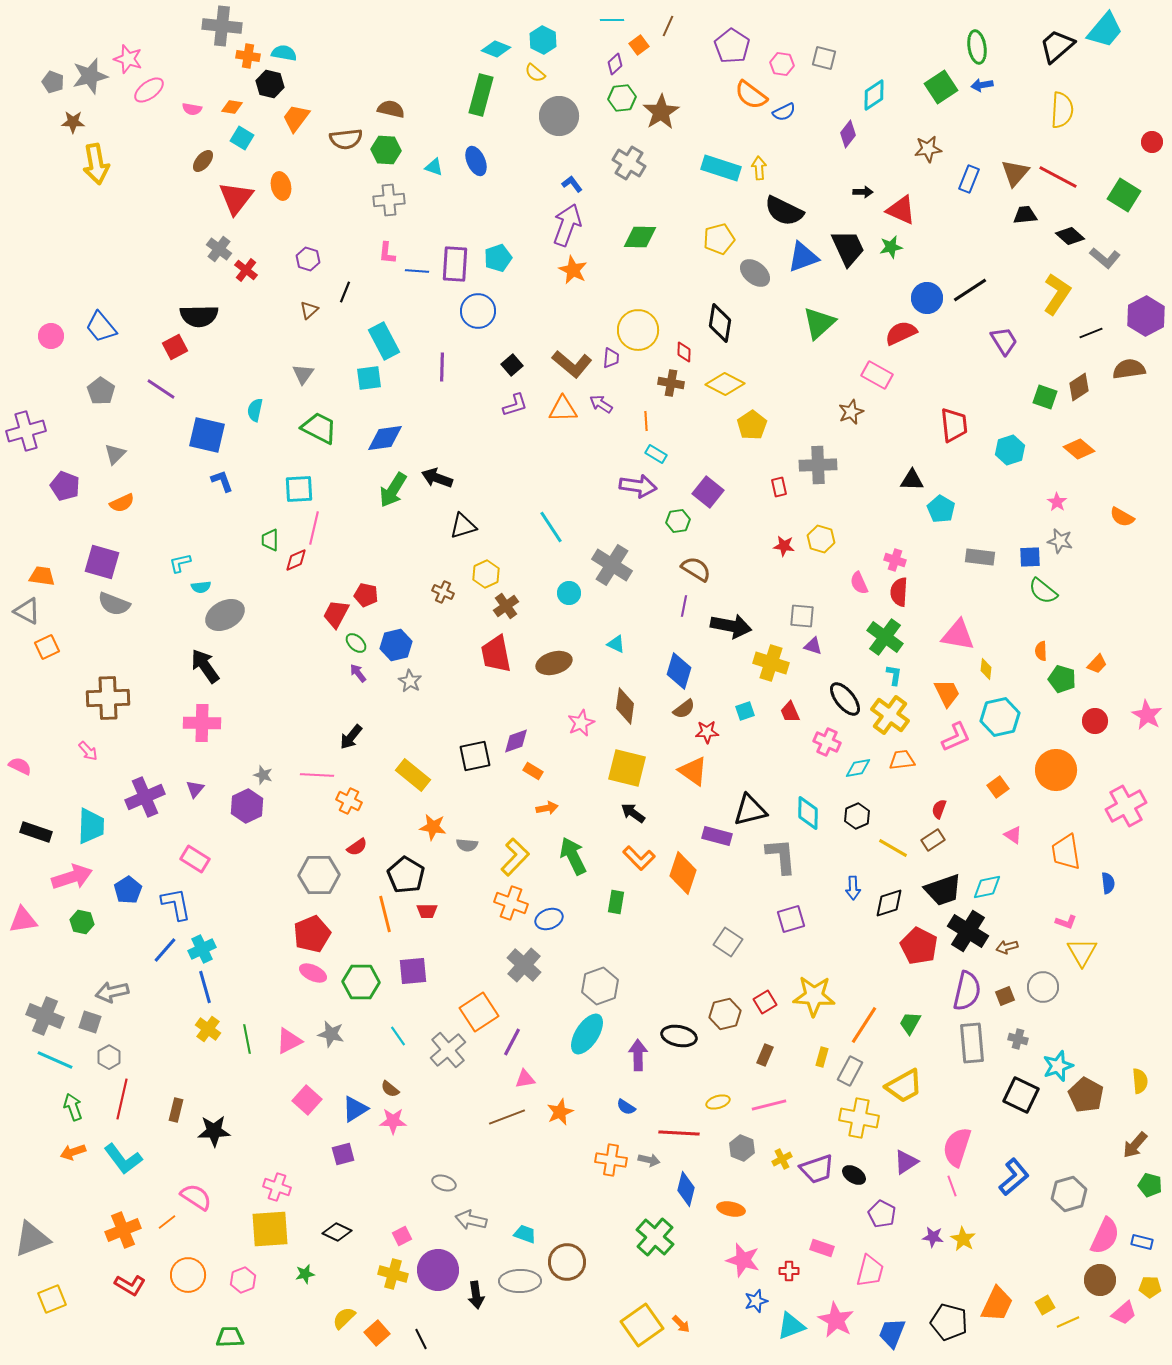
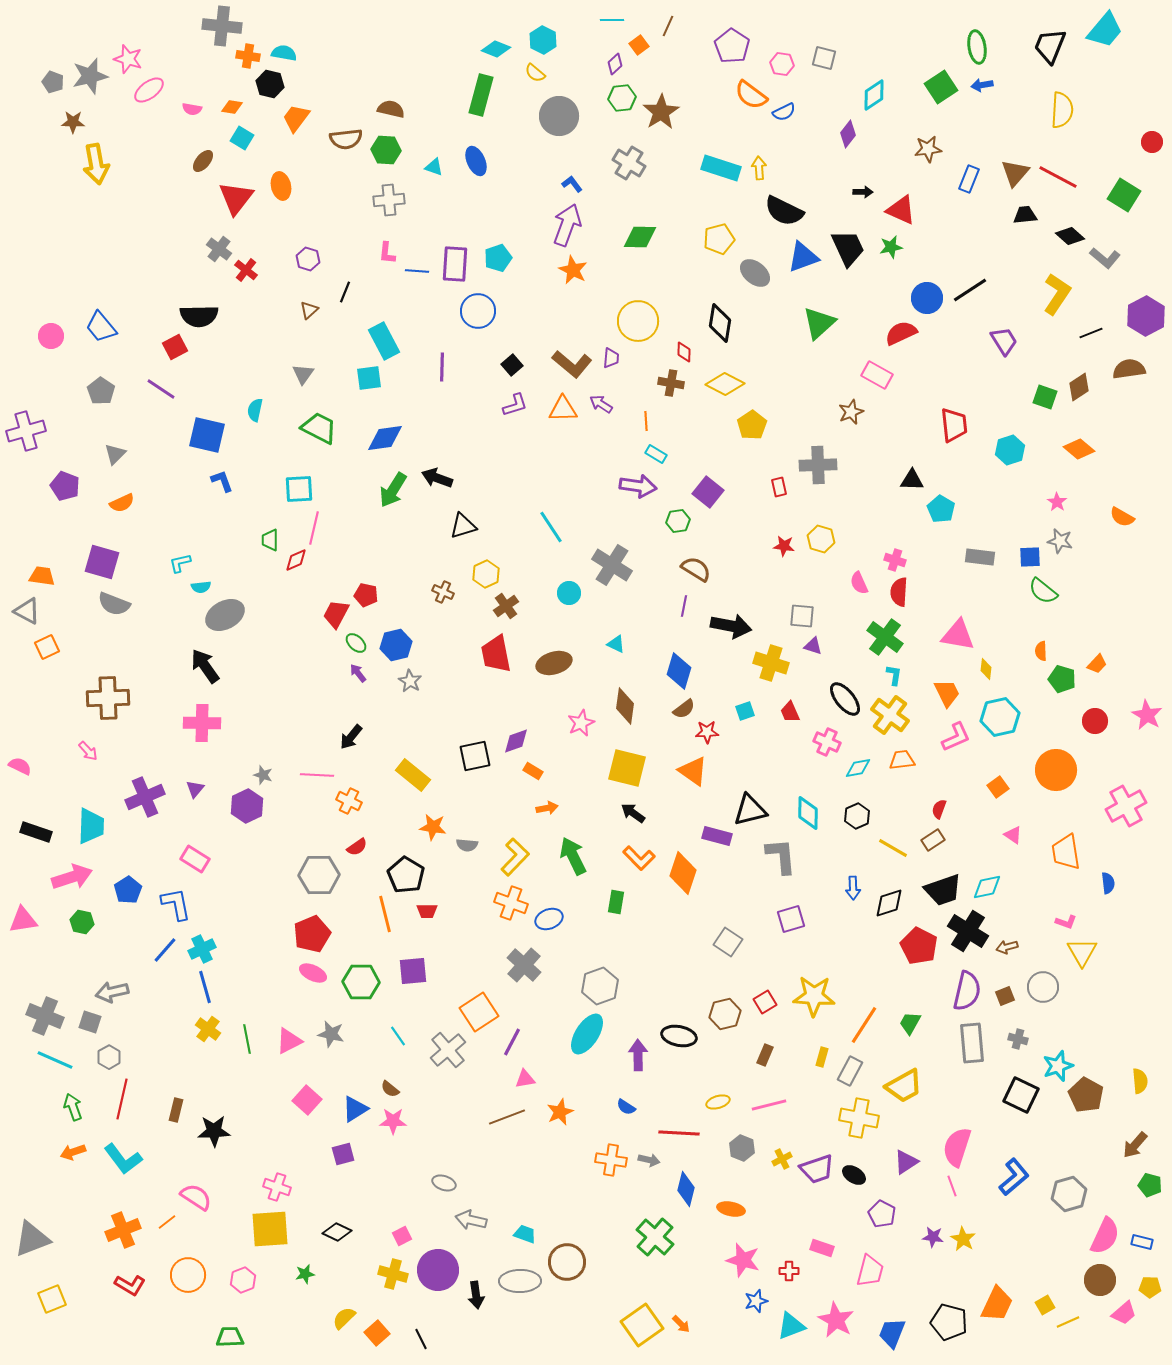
black trapezoid at (1057, 46): moved 7 px left; rotated 27 degrees counterclockwise
yellow circle at (638, 330): moved 9 px up
